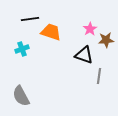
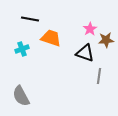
black line: rotated 18 degrees clockwise
orange trapezoid: moved 6 px down
black triangle: moved 1 px right, 2 px up
